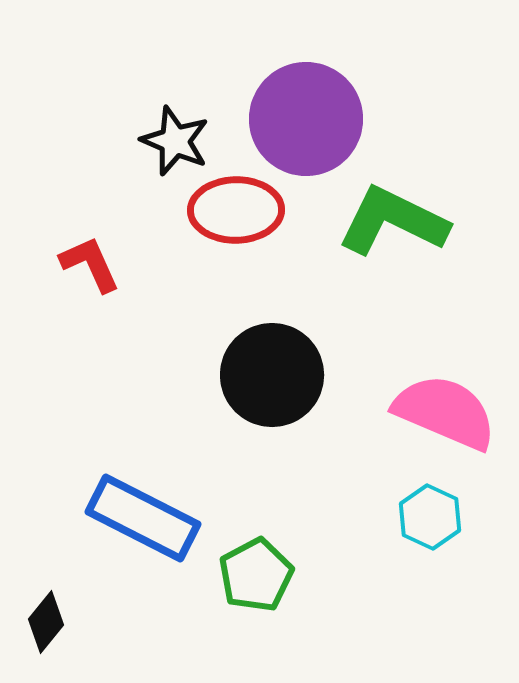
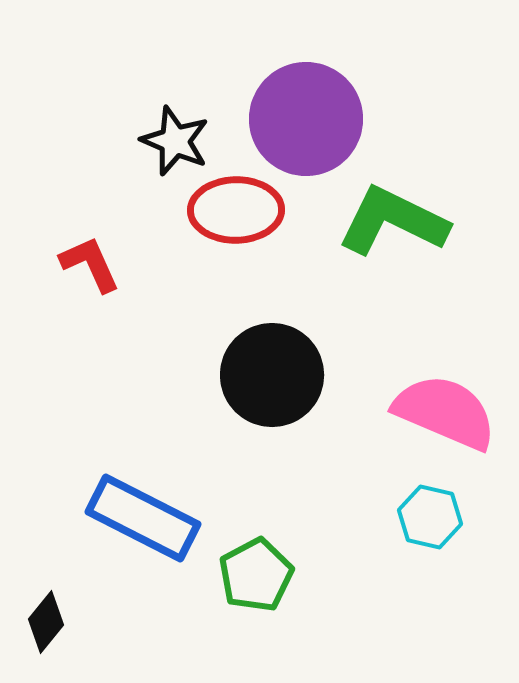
cyan hexagon: rotated 12 degrees counterclockwise
